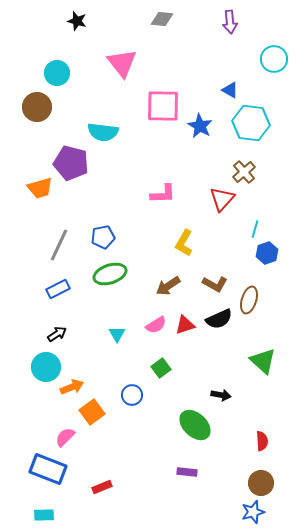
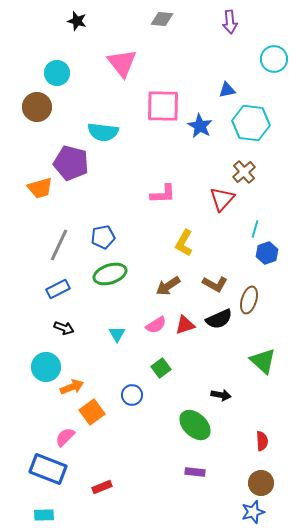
blue triangle at (230, 90): moved 3 px left; rotated 42 degrees counterclockwise
black arrow at (57, 334): moved 7 px right, 6 px up; rotated 54 degrees clockwise
purple rectangle at (187, 472): moved 8 px right
